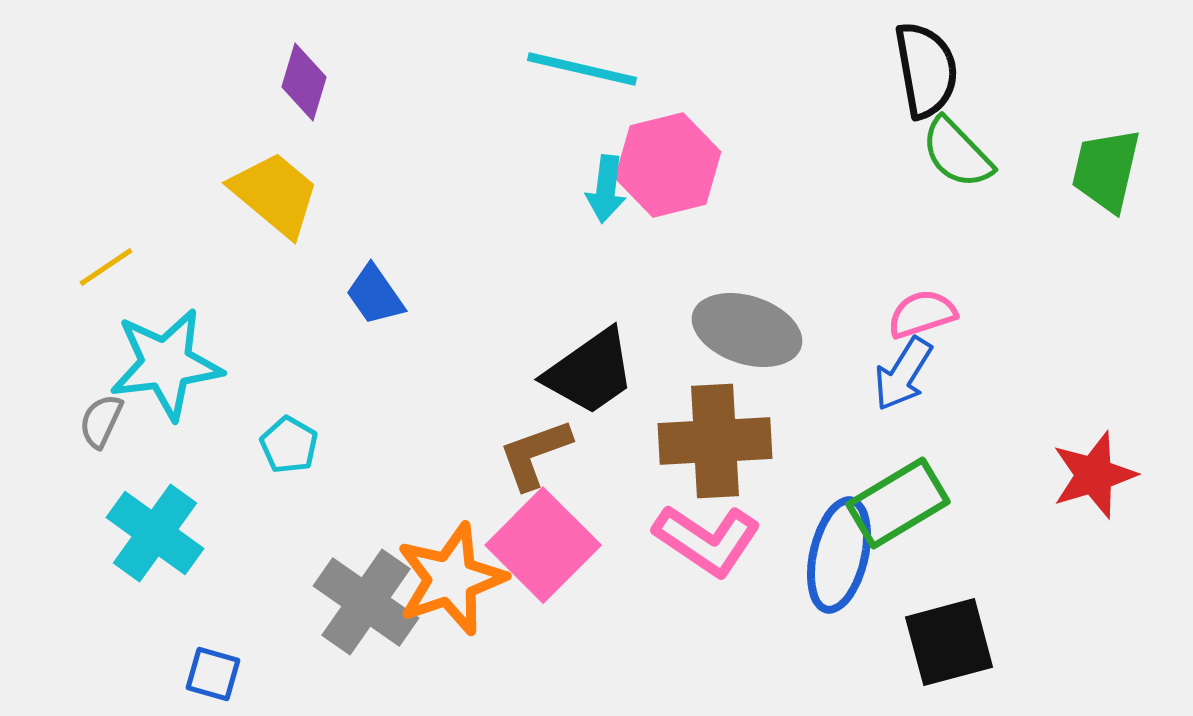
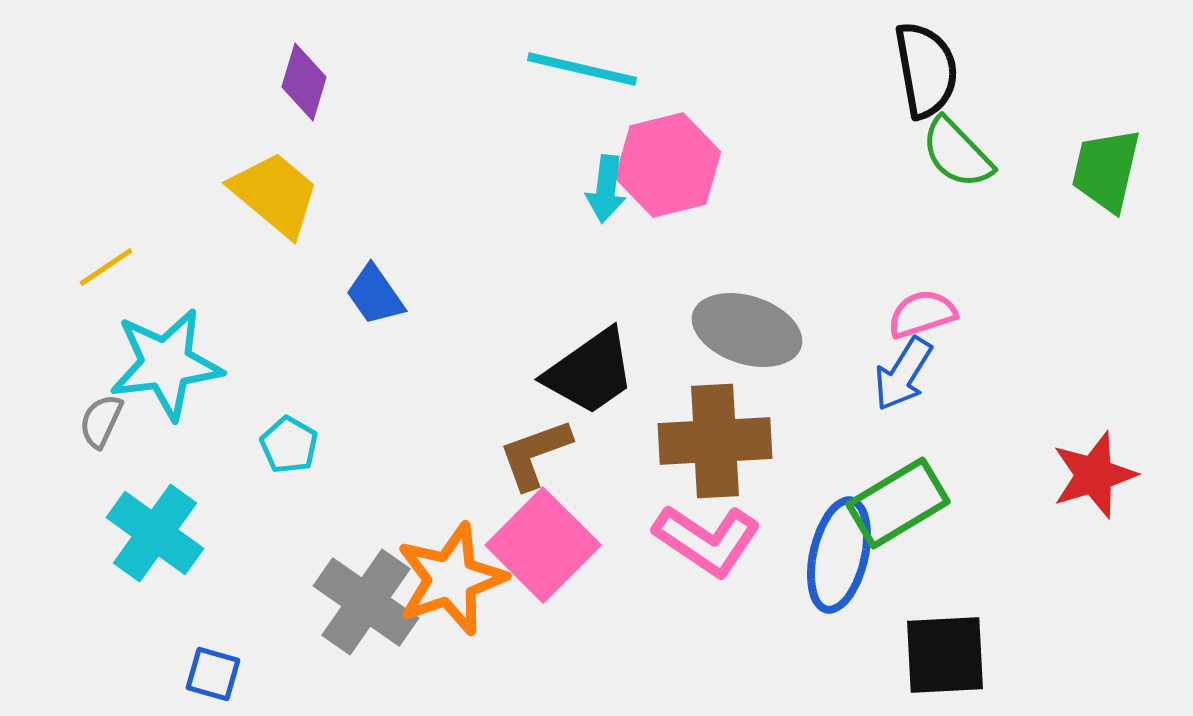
black square: moved 4 px left, 13 px down; rotated 12 degrees clockwise
